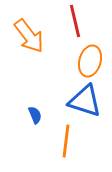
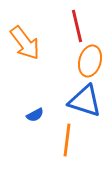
red line: moved 2 px right, 5 px down
orange arrow: moved 4 px left, 7 px down
blue semicircle: rotated 84 degrees clockwise
orange line: moved 1 px right, 1 px up
